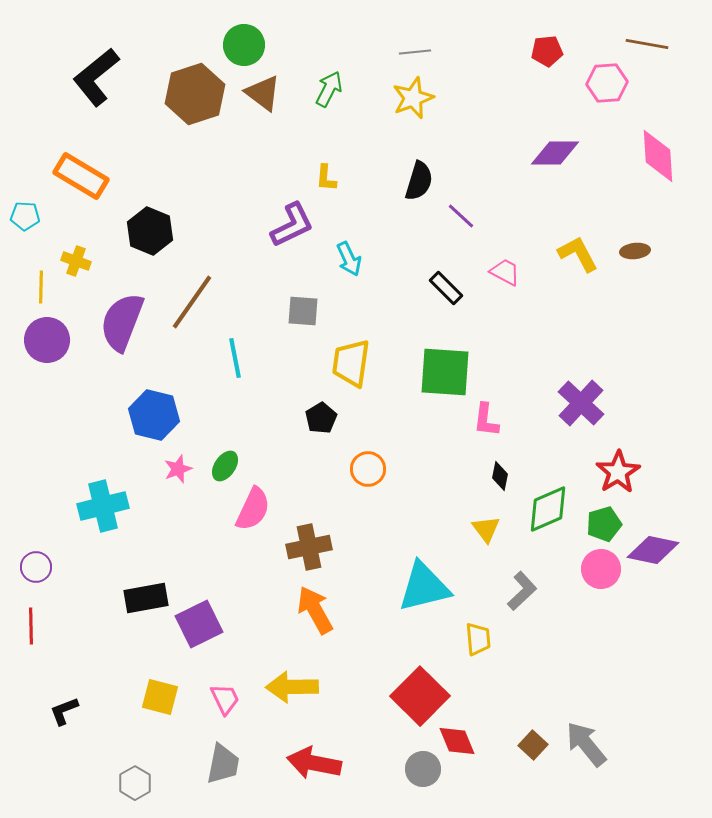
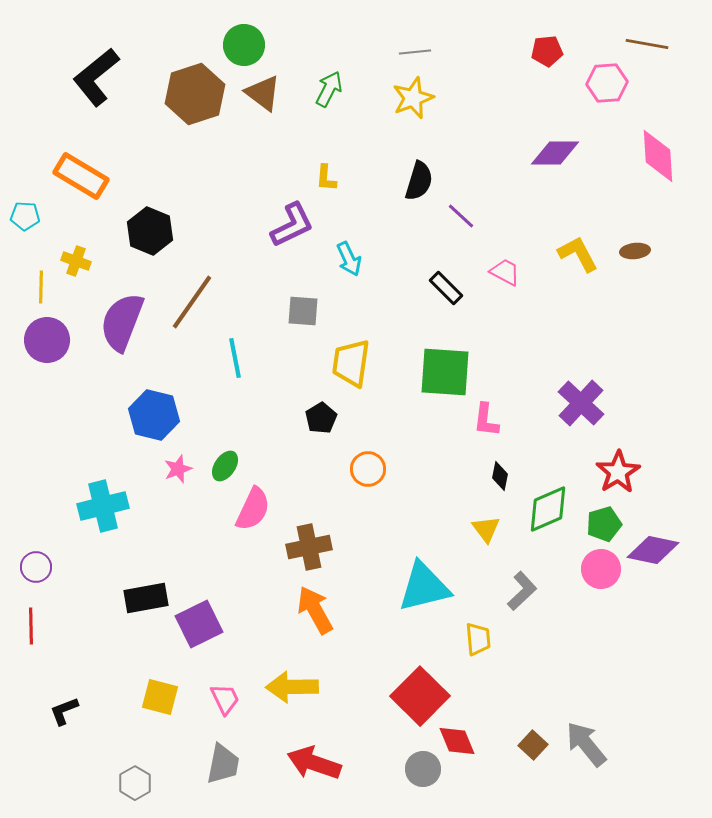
red arrow at (314, 763): rotated 8 degrees clockwise
